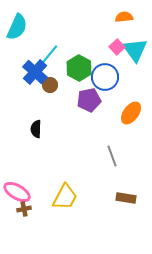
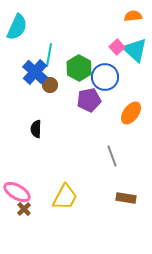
orange semicircle: moved 9 px right, 1 px up
cyan triangle: rotated 12 degrees counterclockwise
cyan line: rotated 30 degrees counterclockwise
brown cross: rotated 32 degrees counterclockwise
